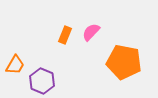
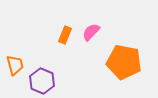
orange trapezoid: rotated 45 degrees counterclockwise
